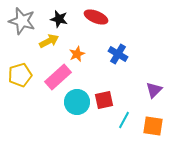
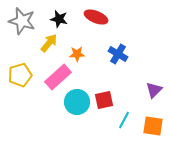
yellow arrow: moved 2 px down; rotated 24 degrees counterclockwise
orange star: rotated 21 degrees clockwise
